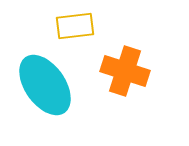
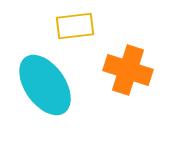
orange cross: moved 3 px right, 1 px up
